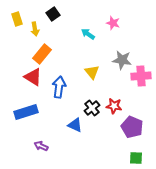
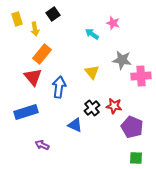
cyan arrow: moved 4 px right
red triangle: rotated 18 degrees clockwise
purple arrow: moved 1 px right, 1 px up
